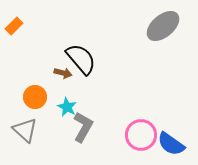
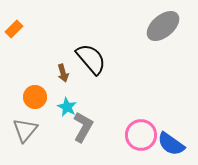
orange rectangle: moved 3 px down
black semicircle: moved 10 px right
brown arrow: rotated 60 degrees clockwise
gray triangle: rotated 28 degrees clockwise
